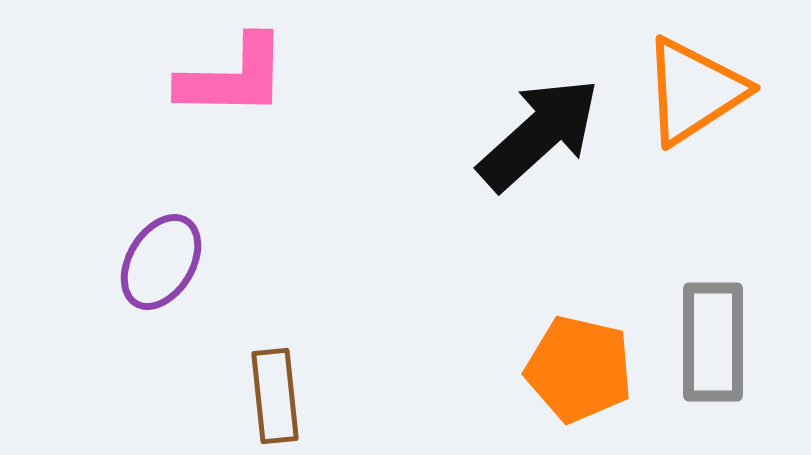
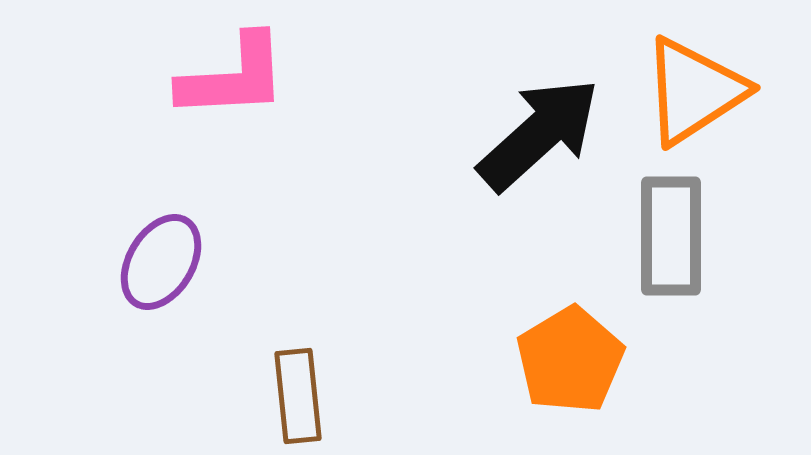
pink L-shape: rotated 4 degrees counterclockwise
gray rectangle: moved 42 px left, 106 px up
orange pentagon: moved 9 px left, 9 px up; rotated 28 degrees clockwise
brown rectangle: moved 23 px right
